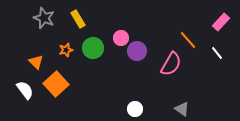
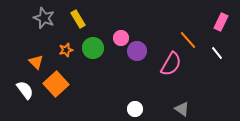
pink rectangle: rotated 18 degrees counterclockwise
